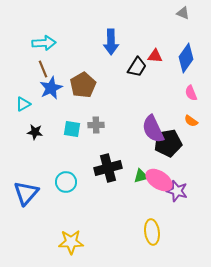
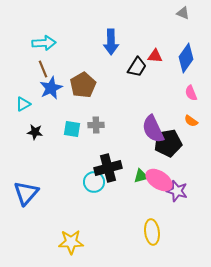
cyan circle: moved 28 px right
